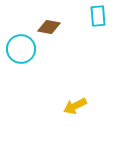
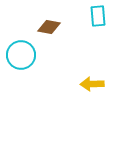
cyan circle: moved 6 px down
yellow arrow: moved 17 px right, 22 px up; rotated 25 degrees clockwise
